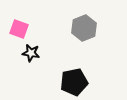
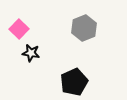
pink square: rotated 24 degrees clockwise
black pentagon: rotated 12 degrees counterclockwise
